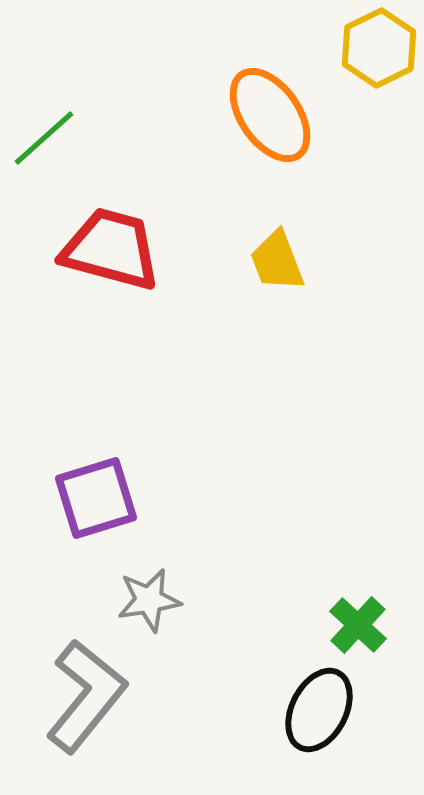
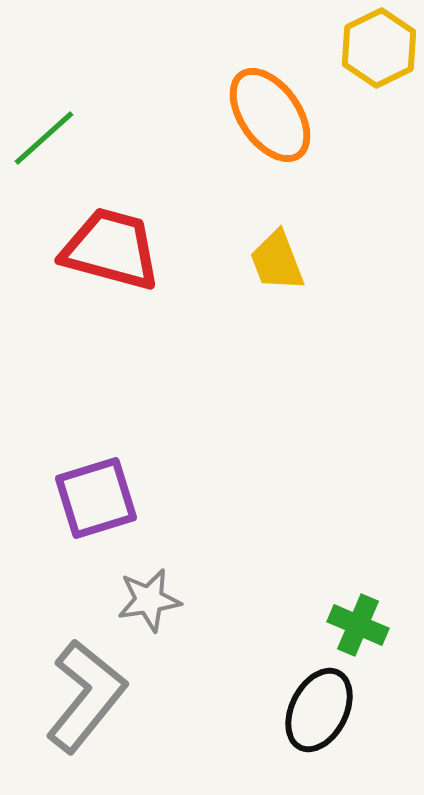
green cross: rotated 20 degrees counterclockwise
